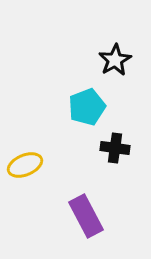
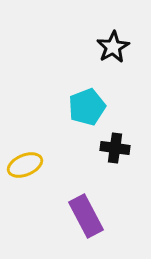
black star: moved 2 px left, 13 px up
